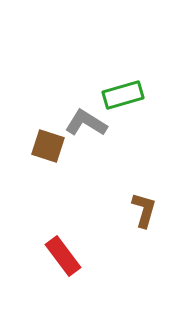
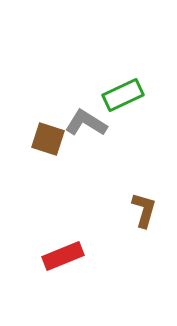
green rectangle: rotated 9 degrees counterclockwise
brown square: moved 7 px up
red rectangle: rotated 75 degrees counterclockwise
